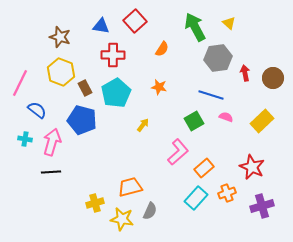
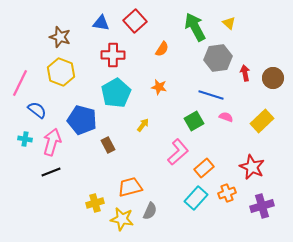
blue triangle: moved 3 px up
brown rectangle: moved 23 px right, 57 px down
black line: rotated 18 degrees counterclockwise
